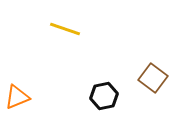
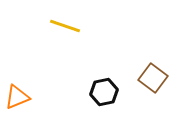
yellow line: moved 3 px up
black hexagon: moved 4 px up
